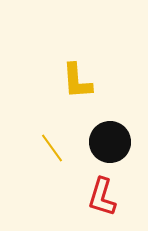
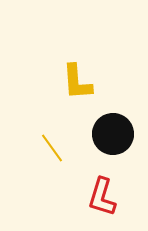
yellow L-shape: moved 1 px down
black circle: moved 3 px right, 8 px up
